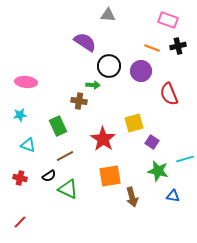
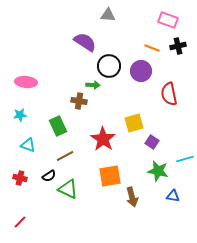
red semicircle: rotated 10 degrees clockwise
